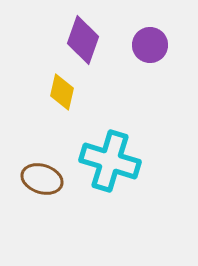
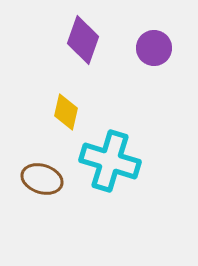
purple circle: moved 4 px right, 3 px down
yellow diamond: moved 4 px right, 20 px down
